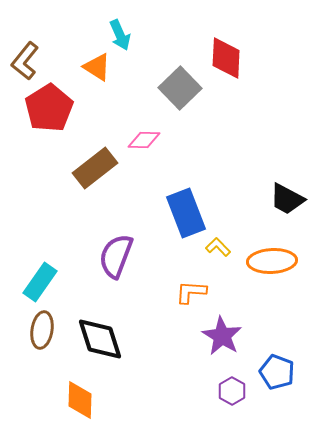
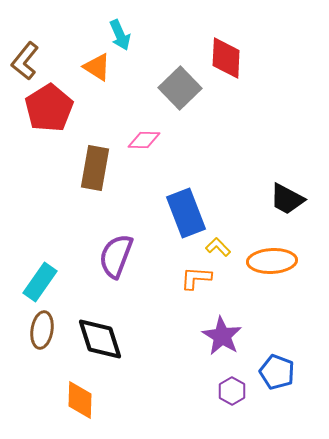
brown rectangle: rotated 42 degrees counterclockwise
orange L-shape: moved 5 px right, 14 px up
